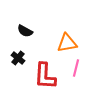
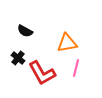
red L-shape: moved 3 px left, 3 px up; rotated 32 degrees counterclockwise
